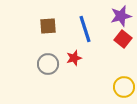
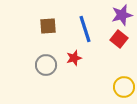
purple star: moved 1 px right, 1 px up
red square: moved 4 px left
gray circle: moved 2 px left, 1 px down
